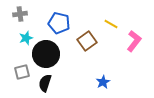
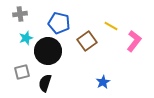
yellow line: moved 2 px down
black circle: moved 2 px right, 3 px up
